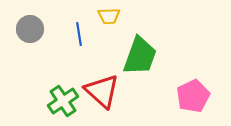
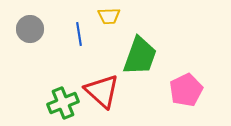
pink pentagon: moved 7 px left, 6 px up
green cross: moved 2 px down; rotated 12 degrees clockwise
